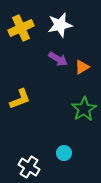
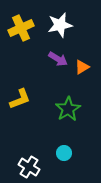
green star: moved 16 px left
